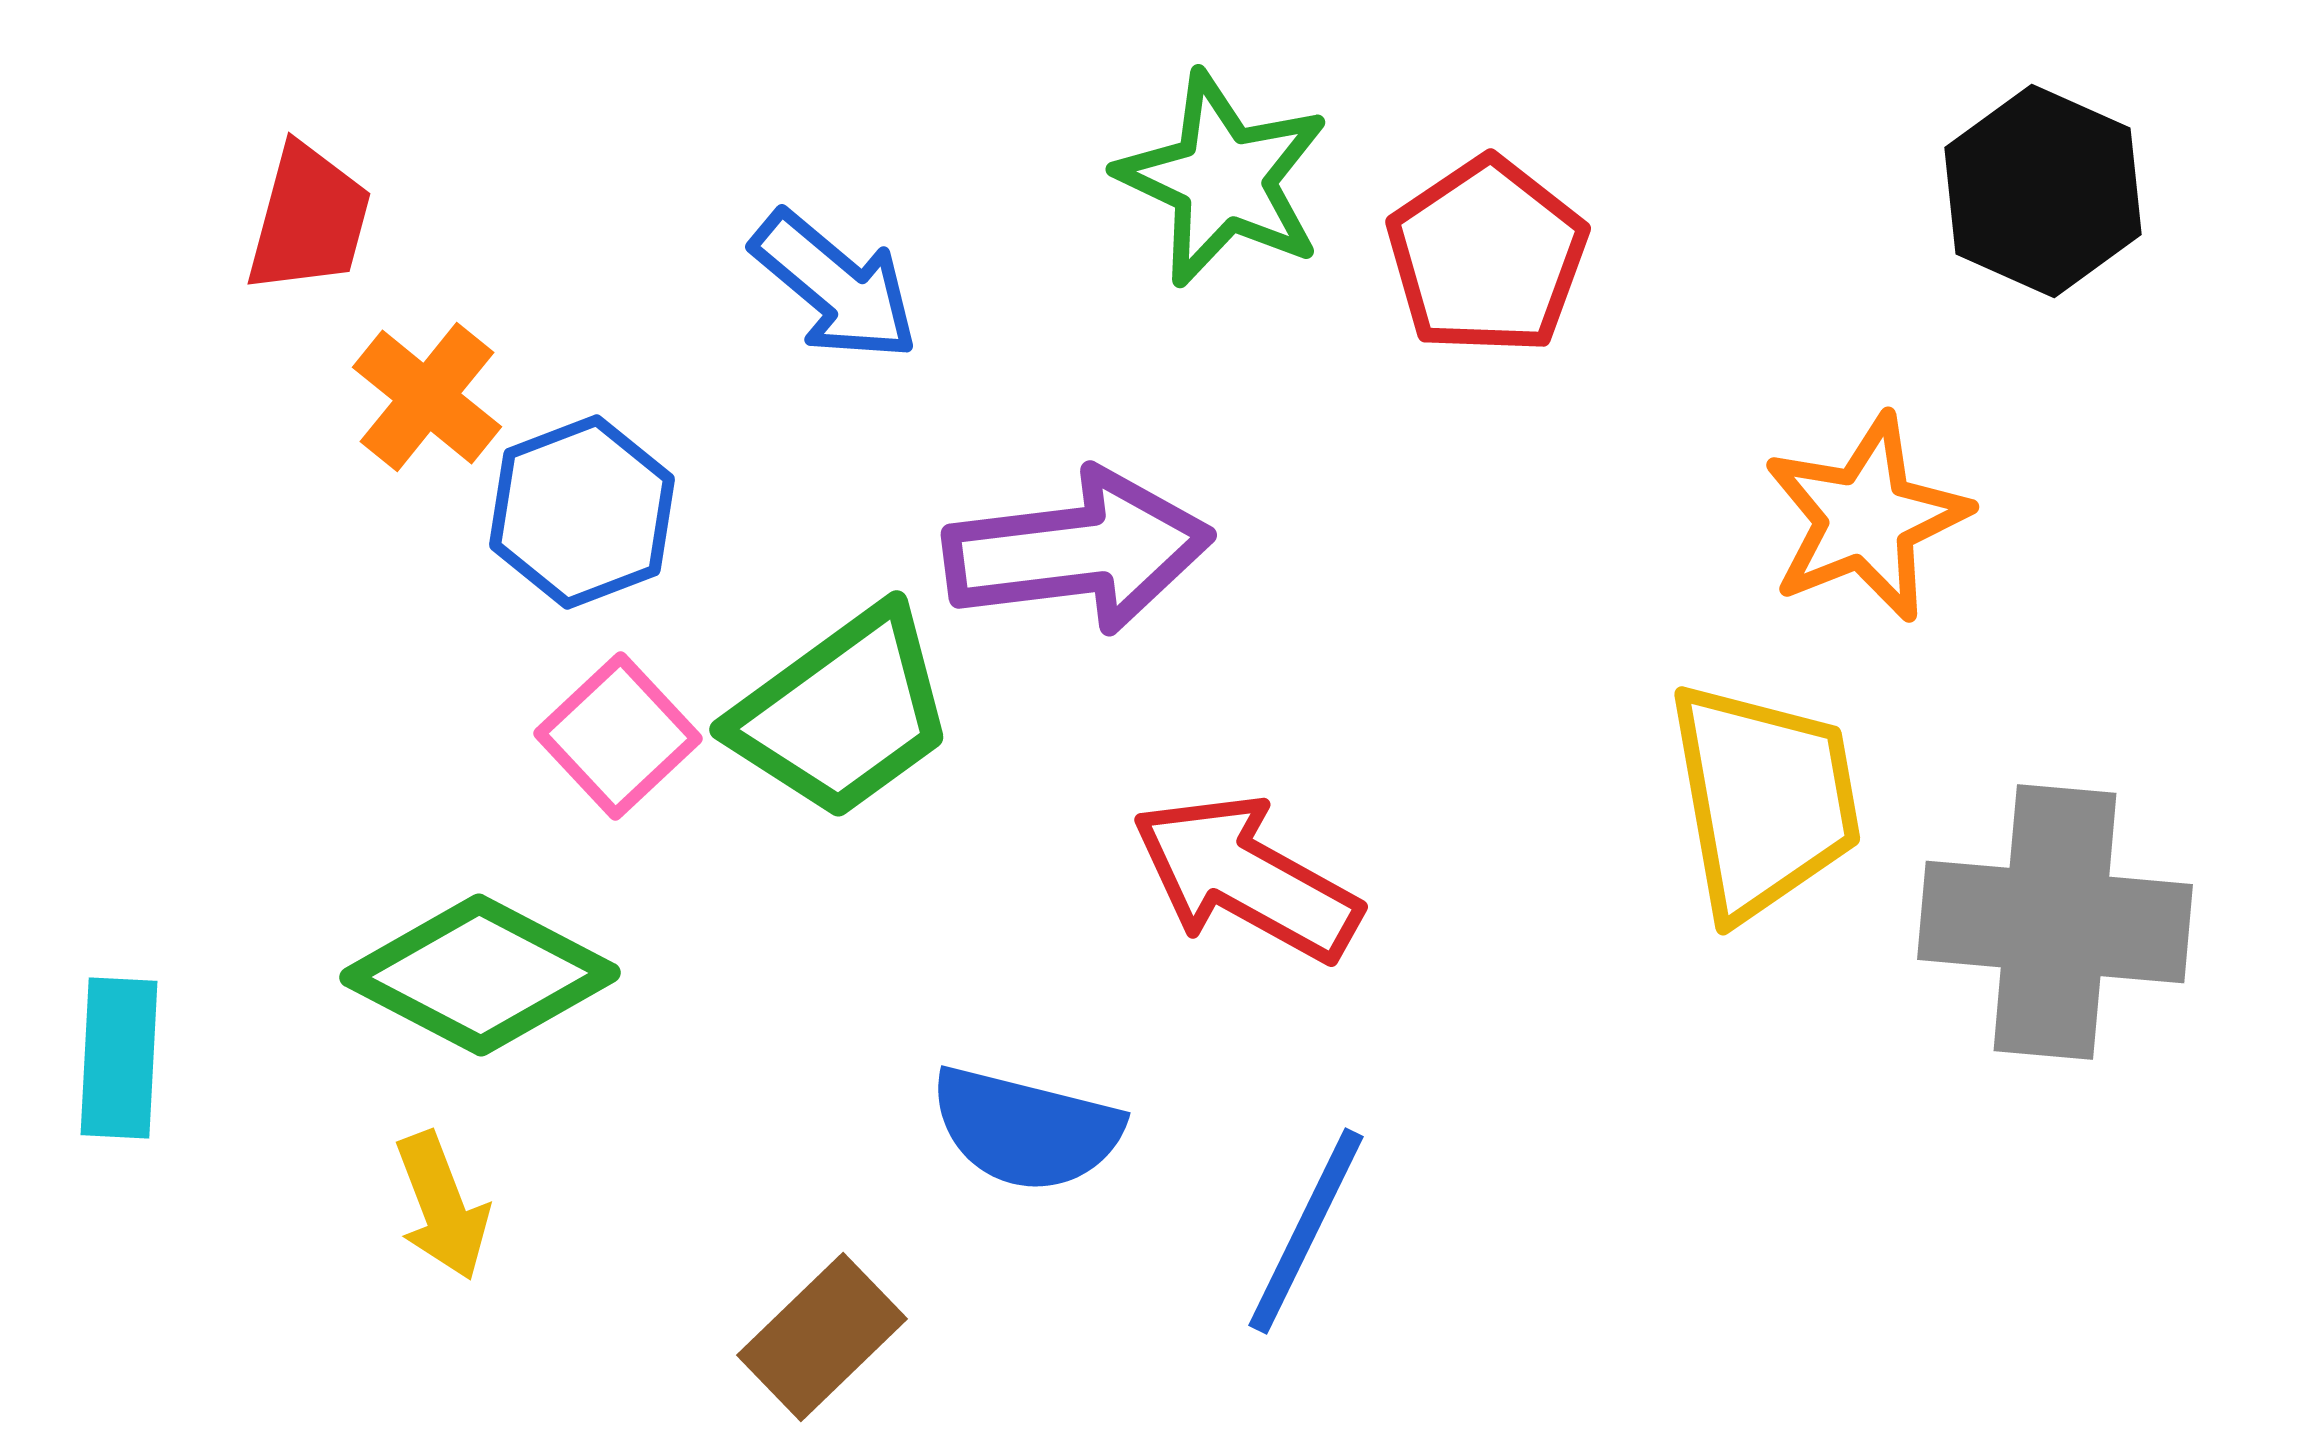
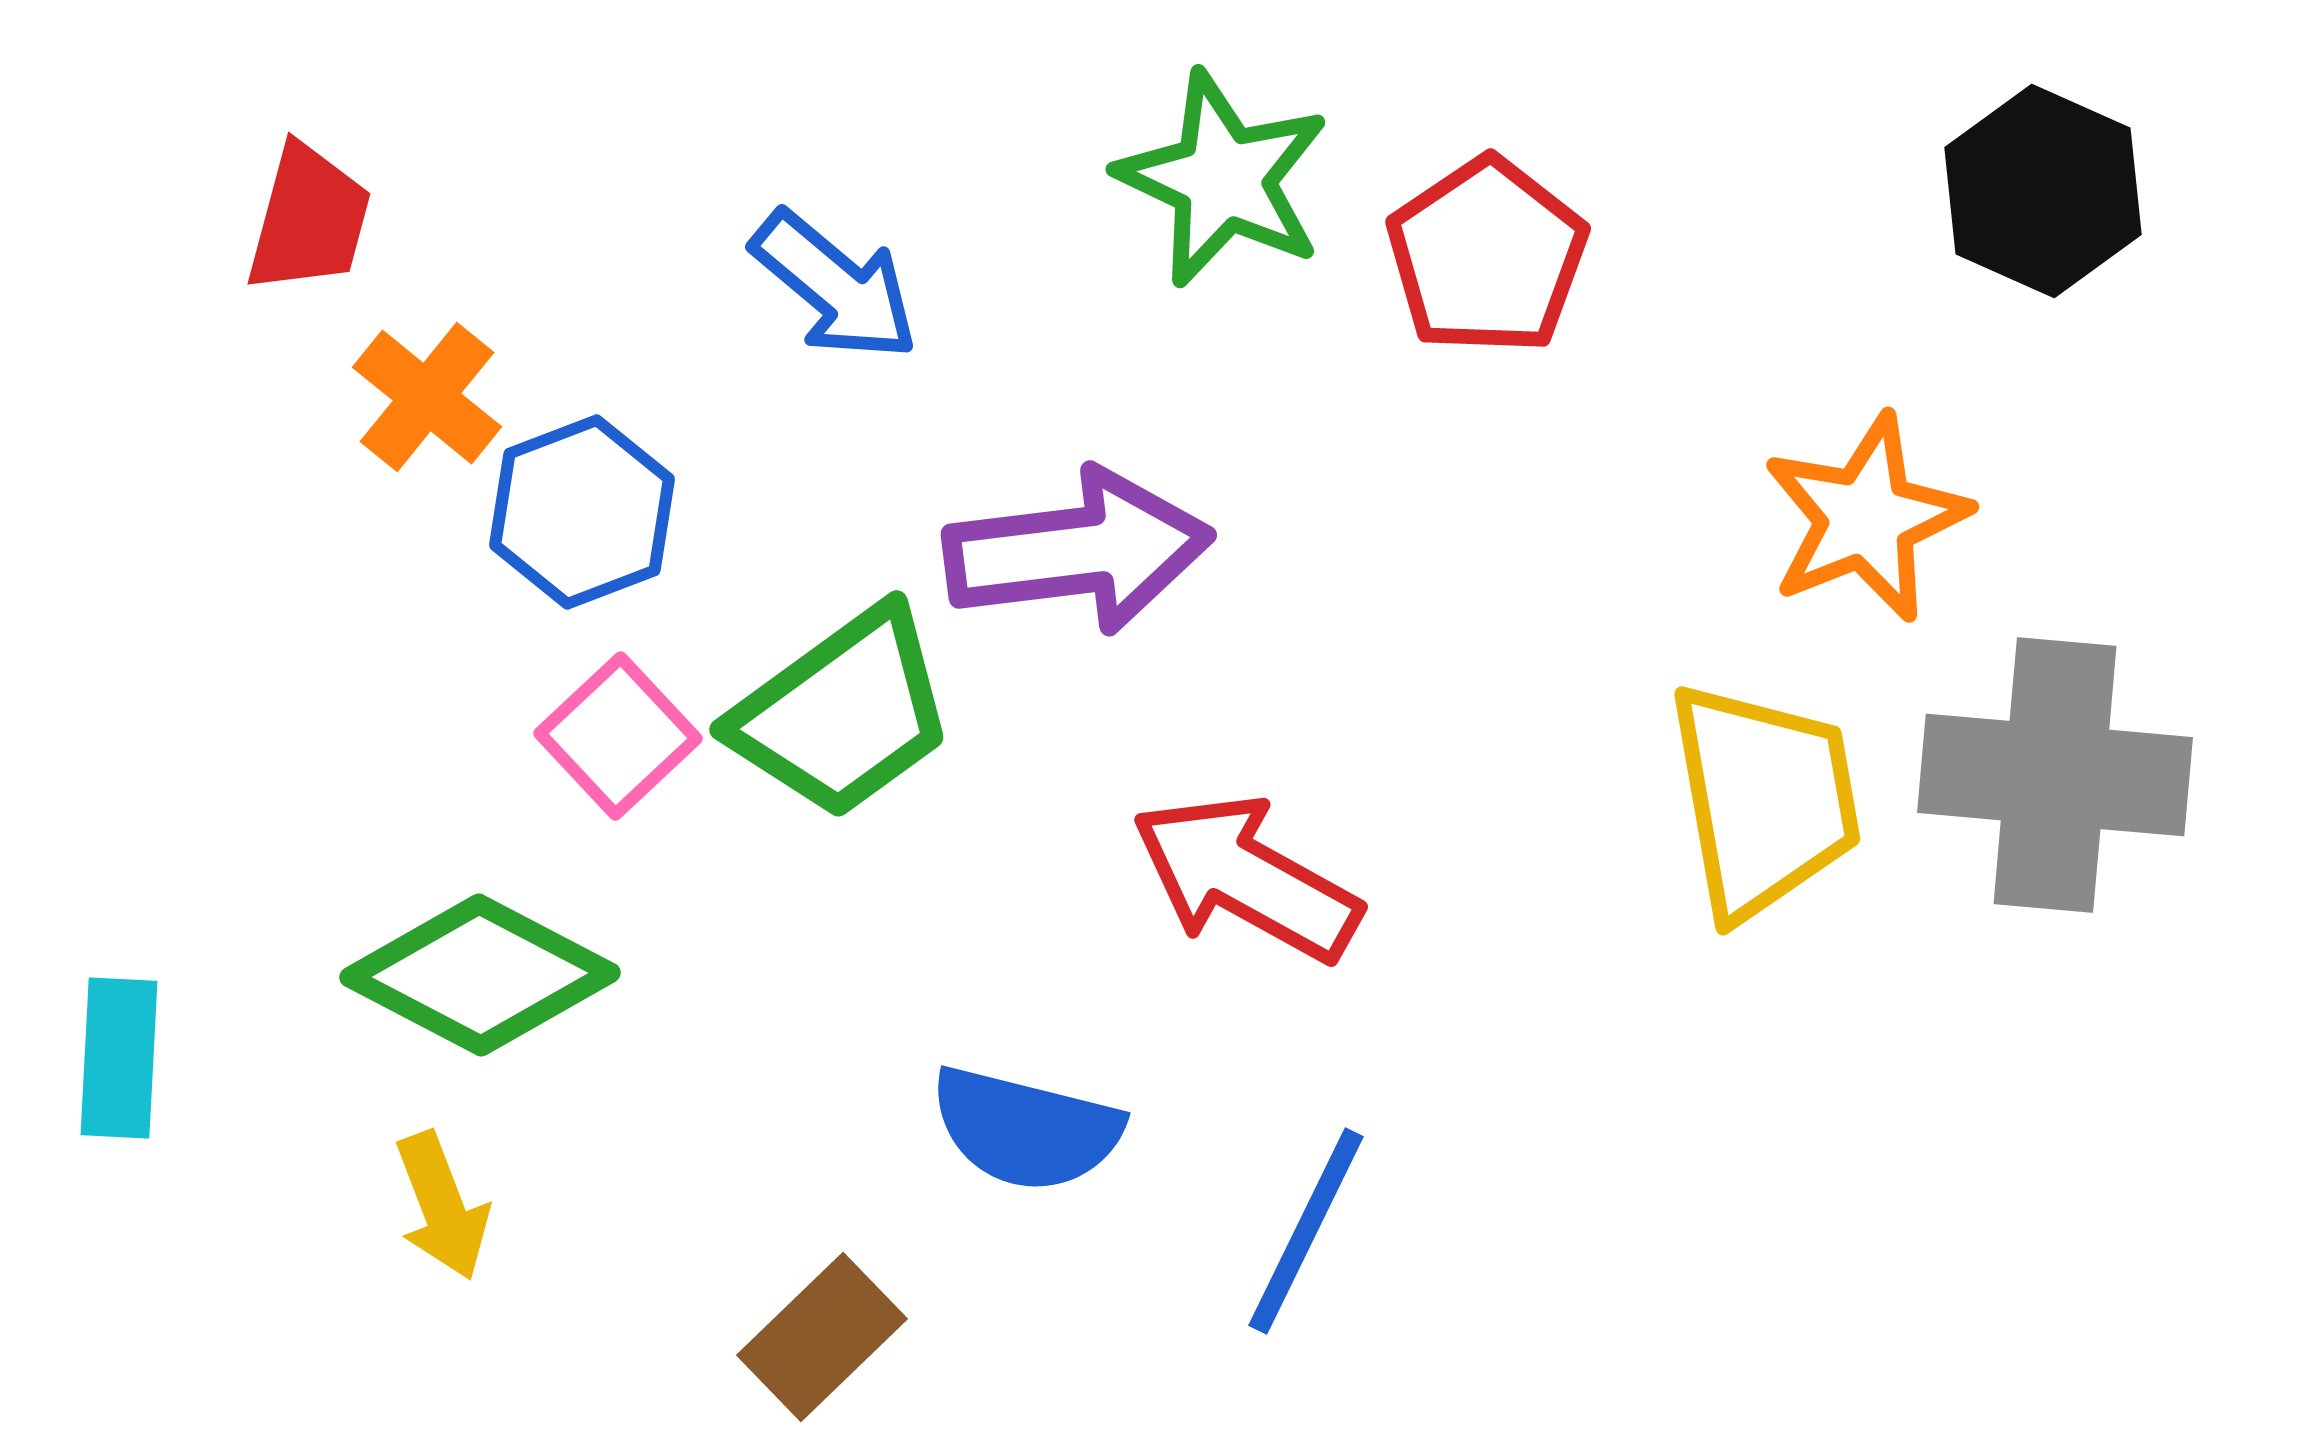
gray cross: moved 147 px up
